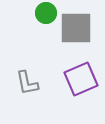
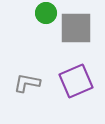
purple square: moved 5 px left, 2 px down
gray L-shape: rotated 112 degrees clockwise
